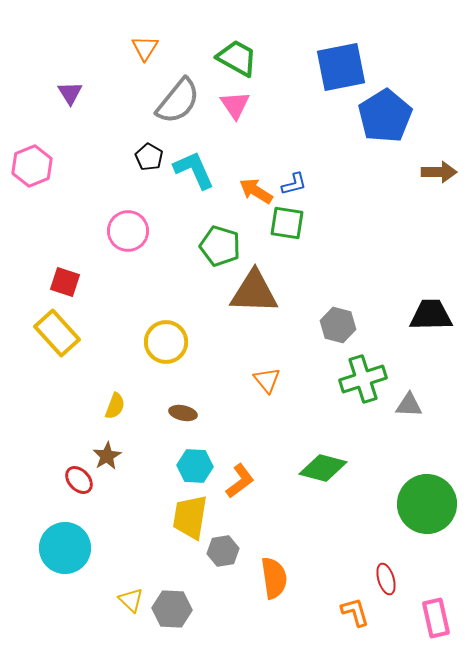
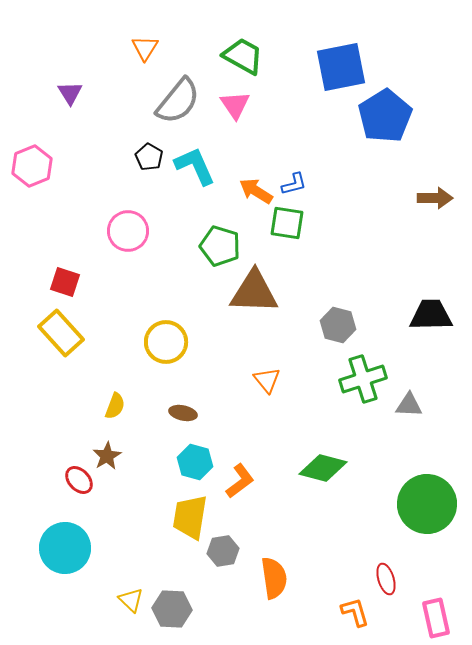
green trapezoid at (237, 58): moved 6 px right, 2 px up
cyan L-shape at (194, 170): moved 1 px right, 4 px up
brown arrow at (439, 172): moved 4 px left, 26 px down
yellow rectangle at (57, 333): moved 4 px right
cyan hexagon at (195, 466): moved 4 px up; rotated 12 degrees clockwise
